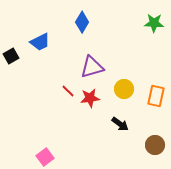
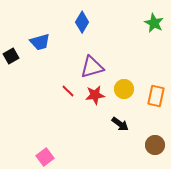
green star: rotated 24 degrees clockwise
blue trapezoid: rotated 10 degrees clockwise
red star: moved 5 px right, 3 px up
